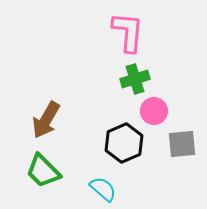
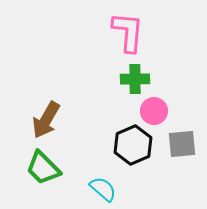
green cross: rotated 16 degrees clockwise
black hexagon: moved 9 px right, 2 px down
green trapezoid: moved 3 px up
